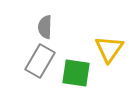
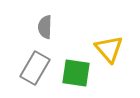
yellow triangle: rotated 16 degrees counterclockwise
gray rectangle: moved 5 px left, 7 px down
